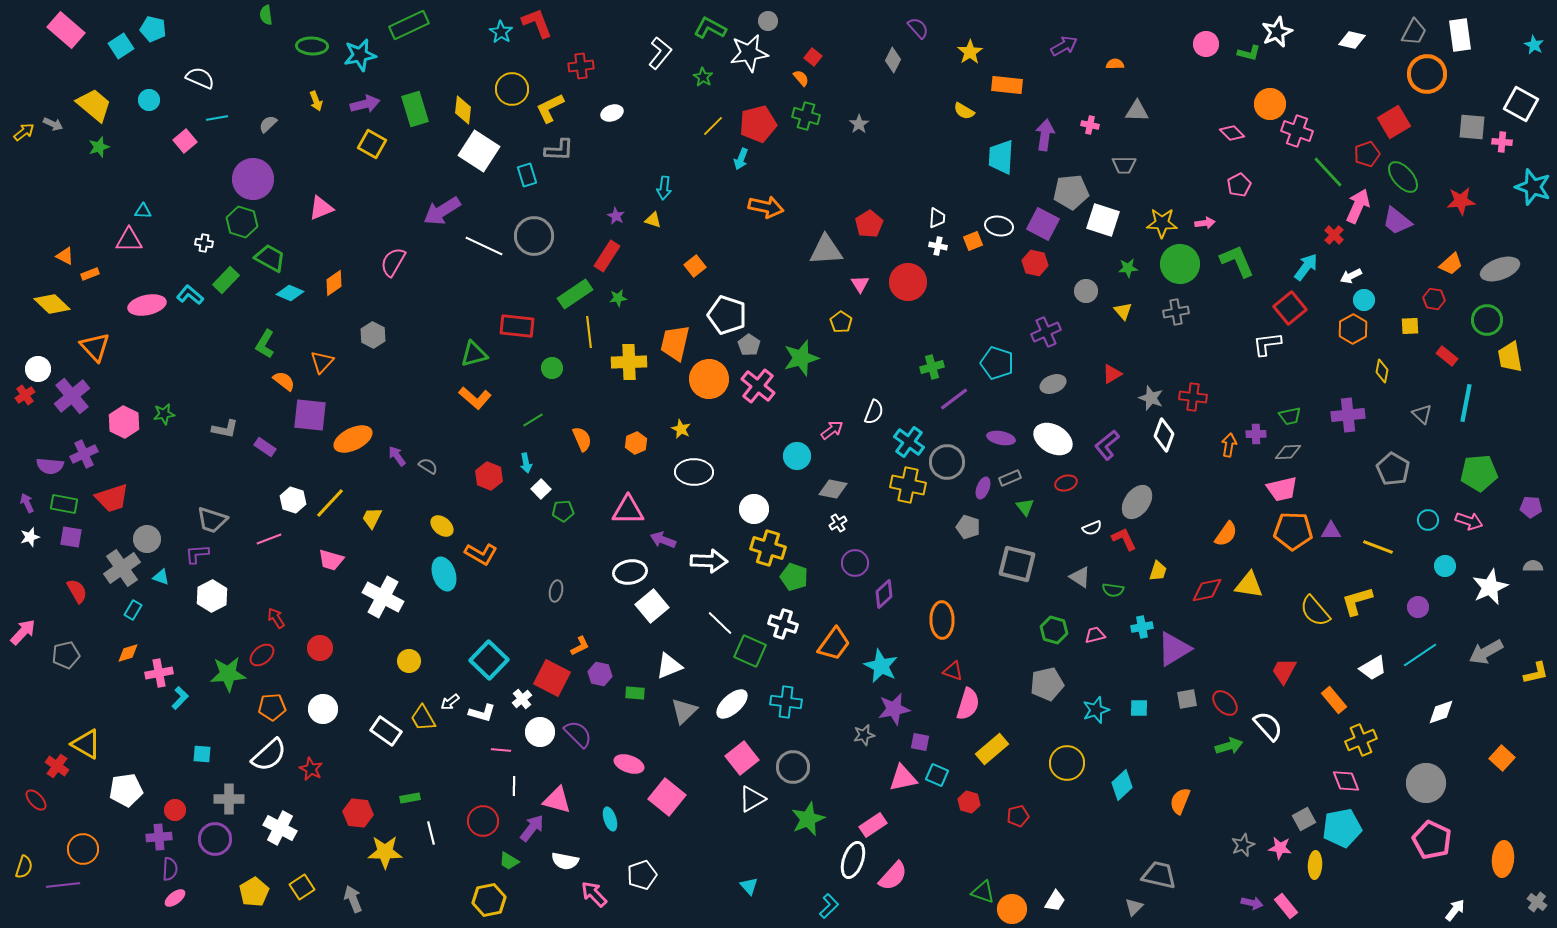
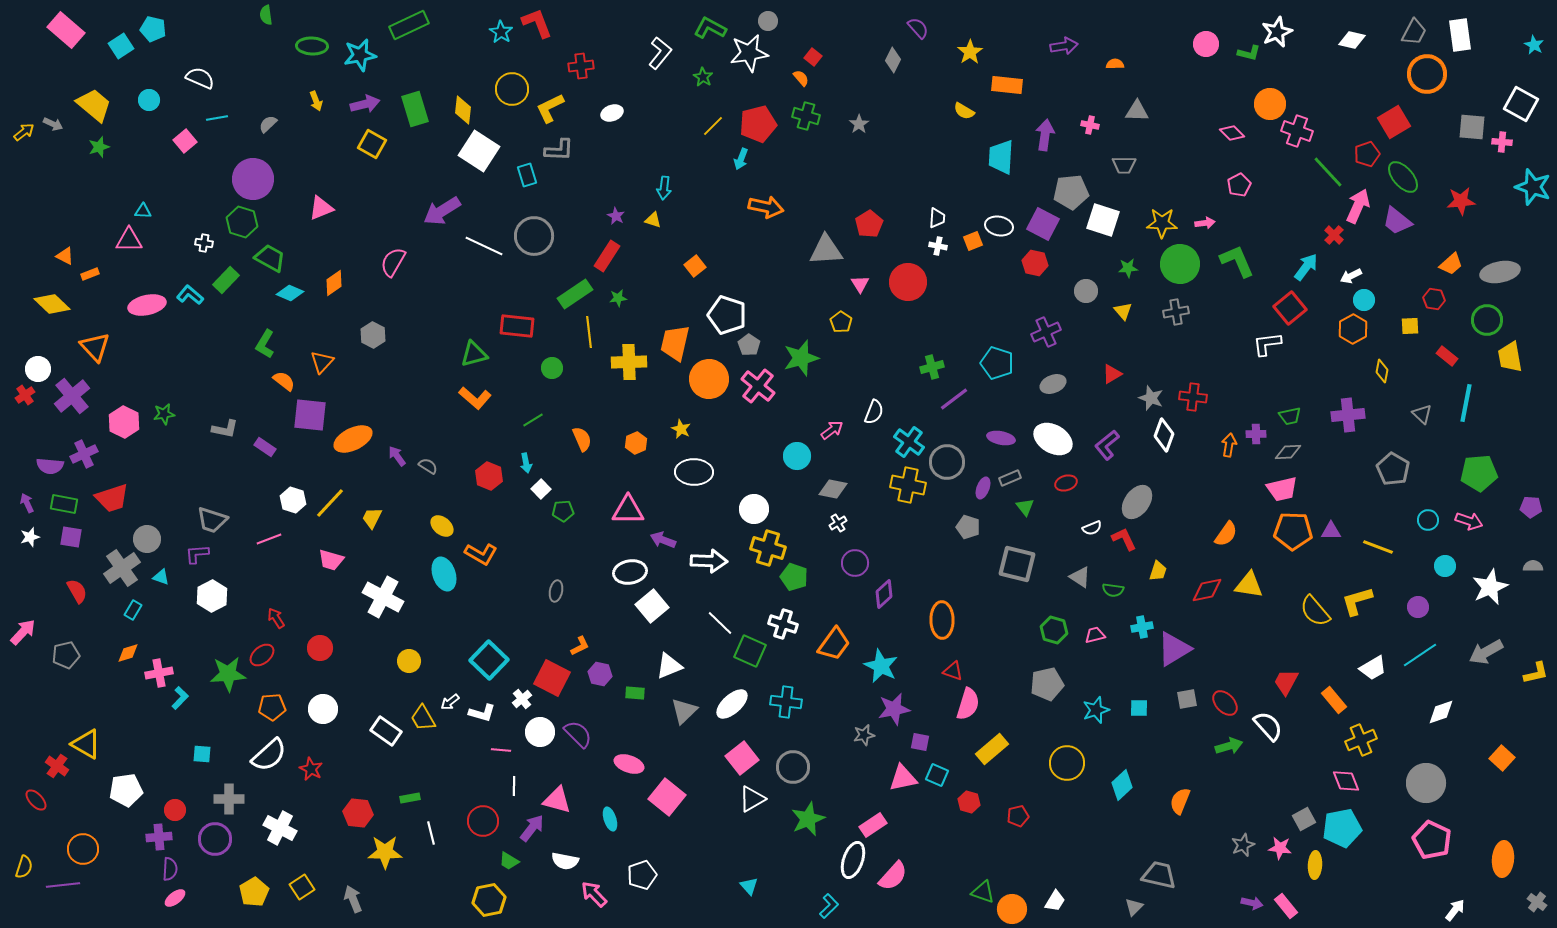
purple arrow at (1064, 46): rotated 20 degrees clockwise
gray ellipse at (1500, 269): moved 3 px down; rotated 9 degrees clockwise
red trapezoid at (1284, 671): moved 2 px right, 11 px down
